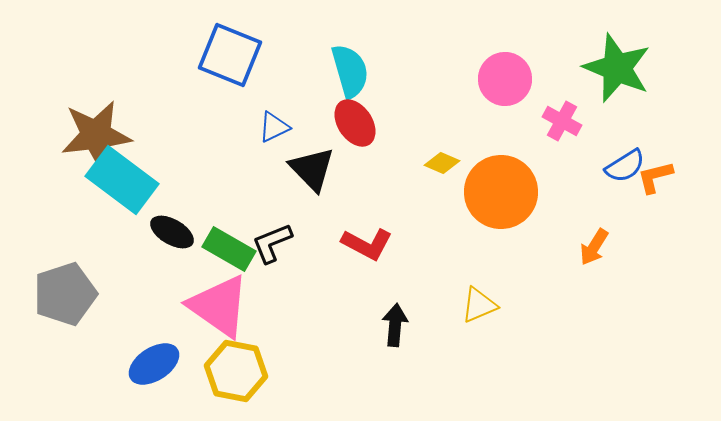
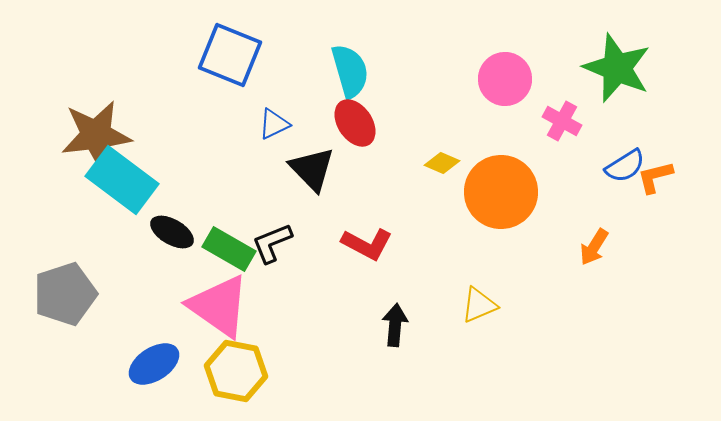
blue triangle: moved 3 px up
